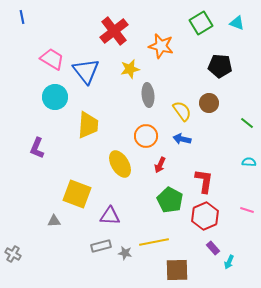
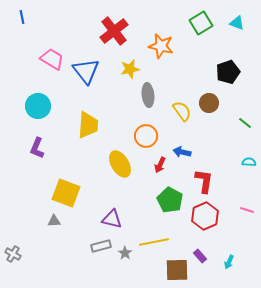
black pentagon: moved 8 px right, 6 px down; rotated 25 degrees counterclockwise
cyan circle: moved 17 px left, 9 px down
green line: moved 2 px left
blue arrow: moved 13 px down
yellow square: moved 11 px left, 1 px up
purple triangle: moved 2 px right, 3 px down; rotated 10 degrees clockwise
purple rectangle: moved 13 px left, 8 px down
gray star: rotated 24 degrees clockwise
